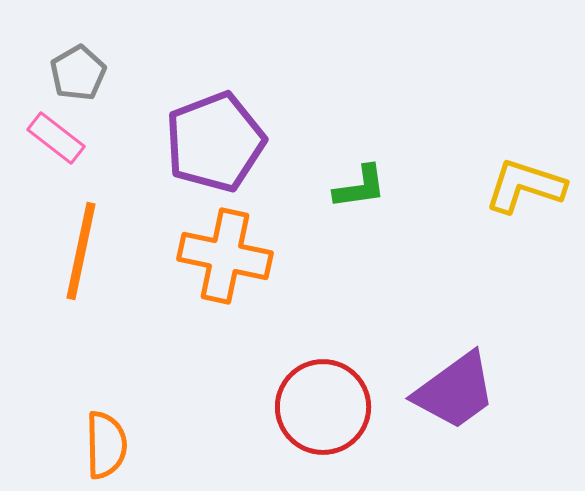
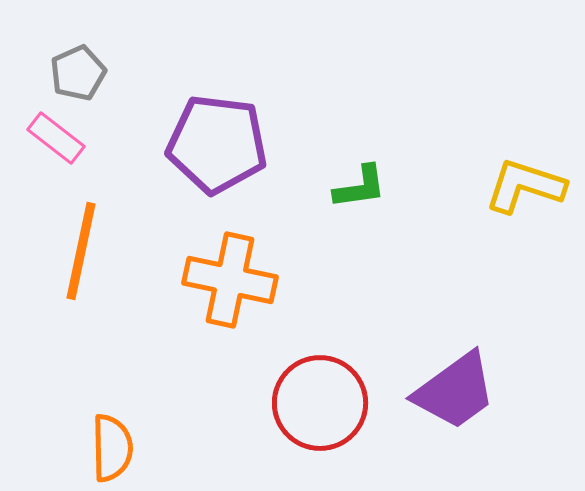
gray pentagon: rotated 6 degrees clockwise
purple pentagon: moved 2 px right, 2 px down; rotated 28 degrees clockwise
orange cross: moved 5 px right, 24 px down
red circle: moved 3 px left, 4 px up
orange semicircle: moved 6 px right, 3 px down
